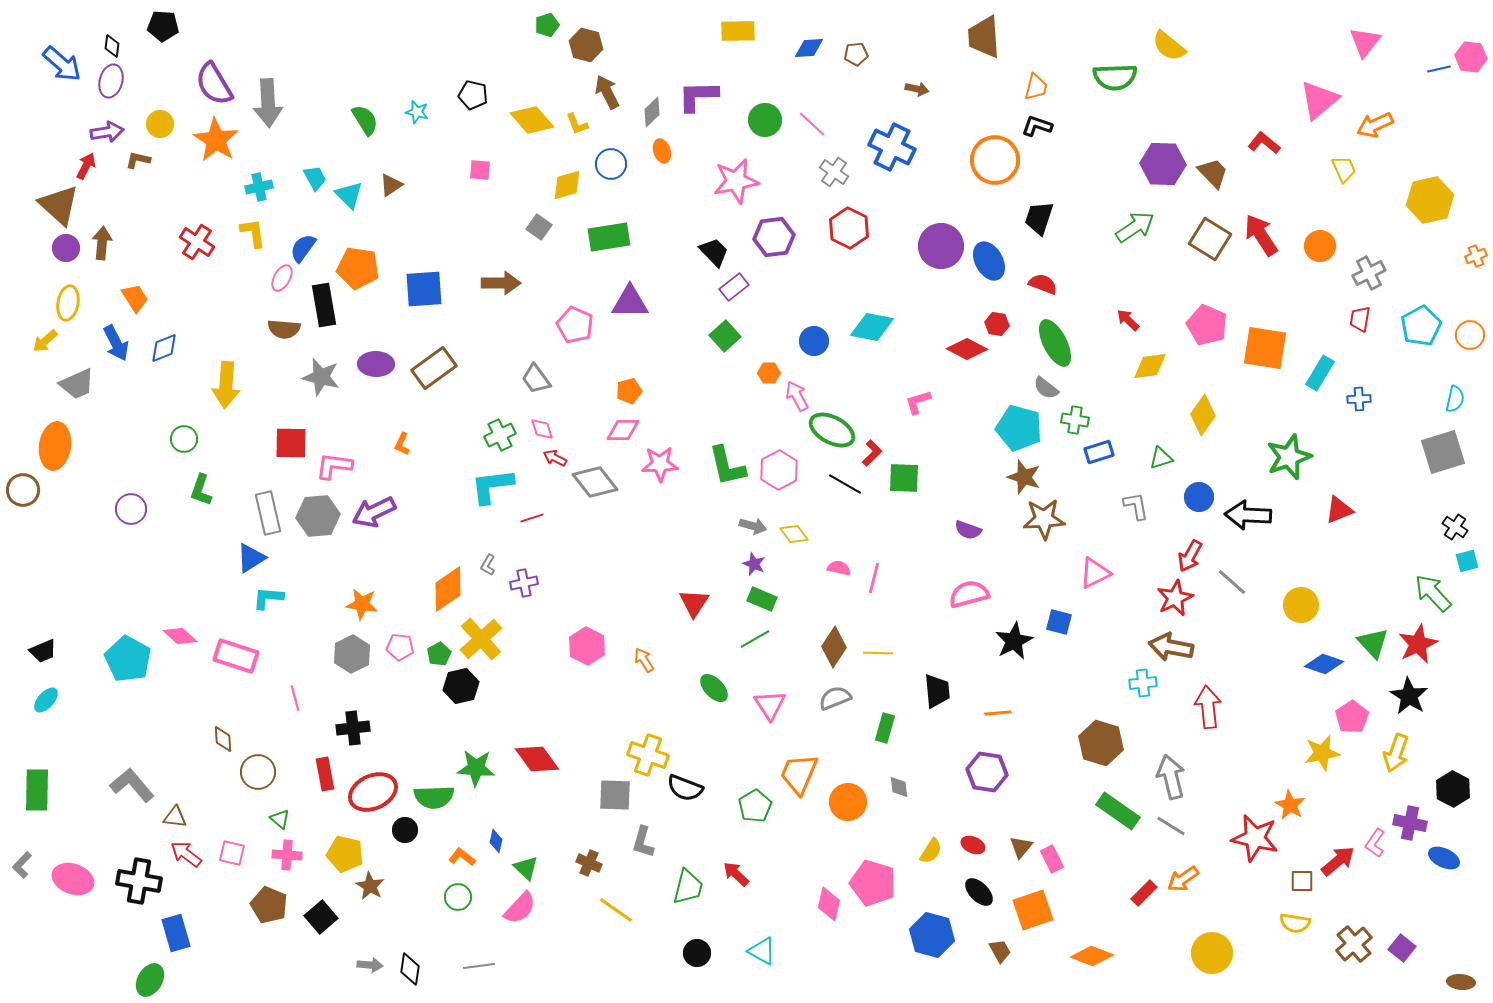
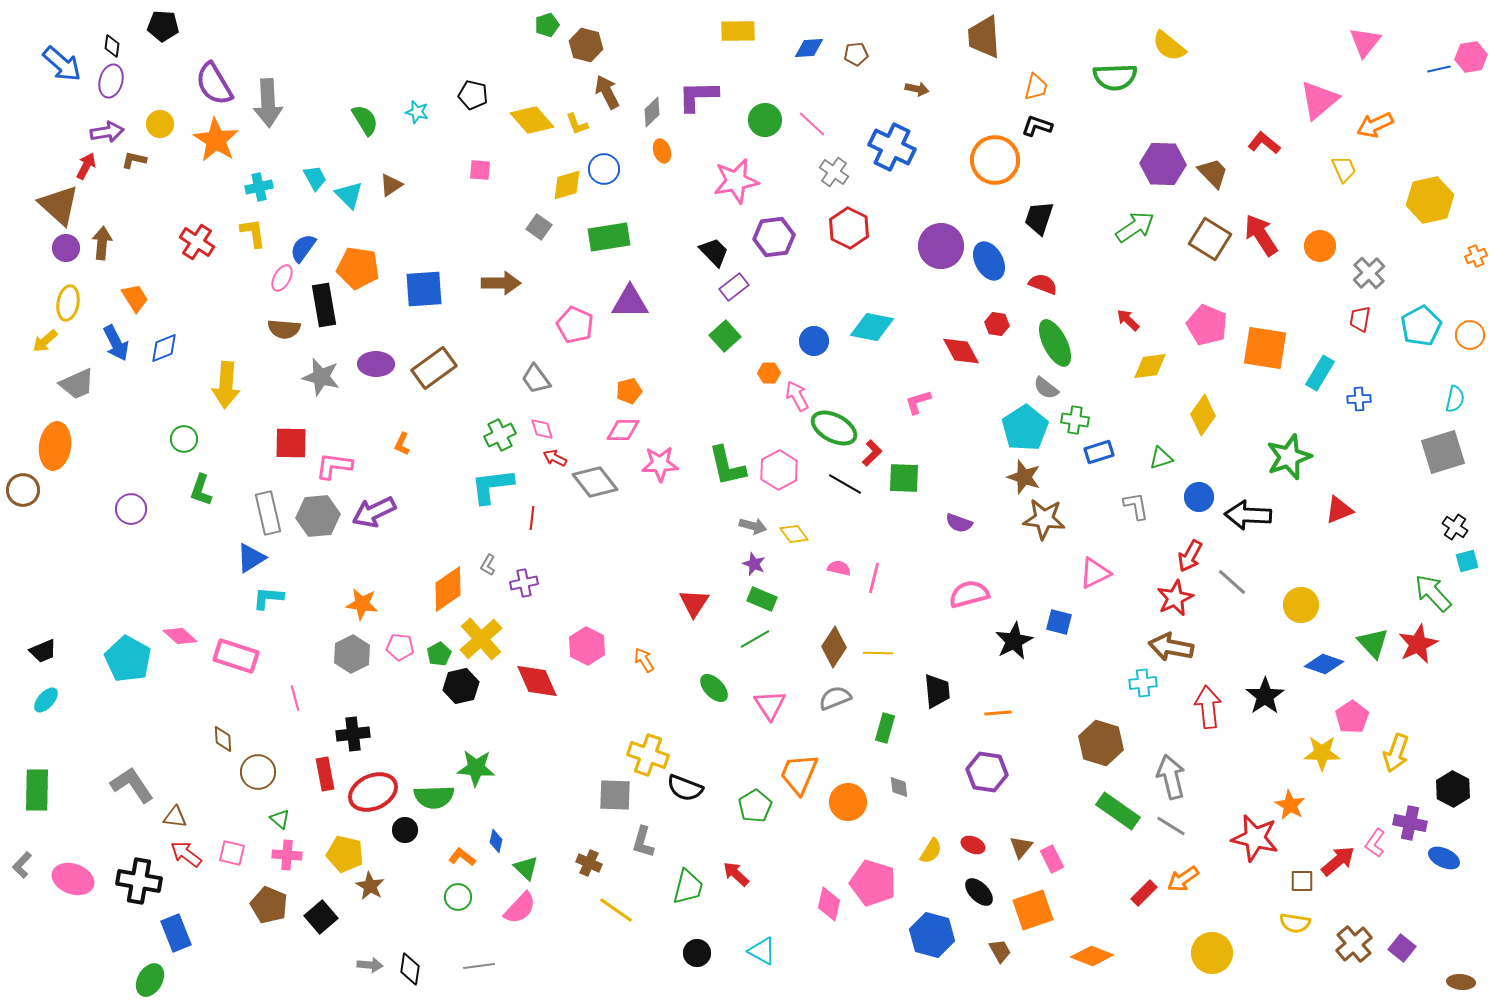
pink hexagon at (1471, 57): rotated 16 degrees counterclockwise
brown L-shape at (138, 160): moved 4 px left
blue circle at (611, 164): moved 7 px left, 5 px down
gray cross at (1369, 273): rotated 16 degrees counterclockwise
red diamond at (967, 349): moved 6 px left, 2 px down; rotated 33 degrees clockwise
cyan pentagon at (1019, 428): moved 6 px right; rotated 24 degrees clockwise
green ellipse at (832, 430): moved 2 px right, 2 px up
red line at (532, 518): rotated 65 degrees counterclockwise
brown star at (1044, 519): rotated 9 degrees clockwise
purple semicircle at (968, 530): moved 9 px left, 7 px up
black star at (1409, 696): moved 144 px left; rotated 6 degrees clockwise
black cross at (353, 728): moved 6 px down
yellow star at (1322, 753): rotated 12 degrees clockwise
red diamond at (537, 759): moved 78 px up; rotated 12 degrees clockwise
gray L-shape at (132, 785): rotated 6 degrees clockwise
blue rectangle at (176, 933): rotated 6 degrees counterclockwise
